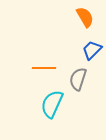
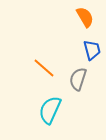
blue trapezoid: rotated 120 degrees clockwise
orange line: rotated 40 degrees clockwise
cyan semicircle: moved 2 px left, 6 px down
